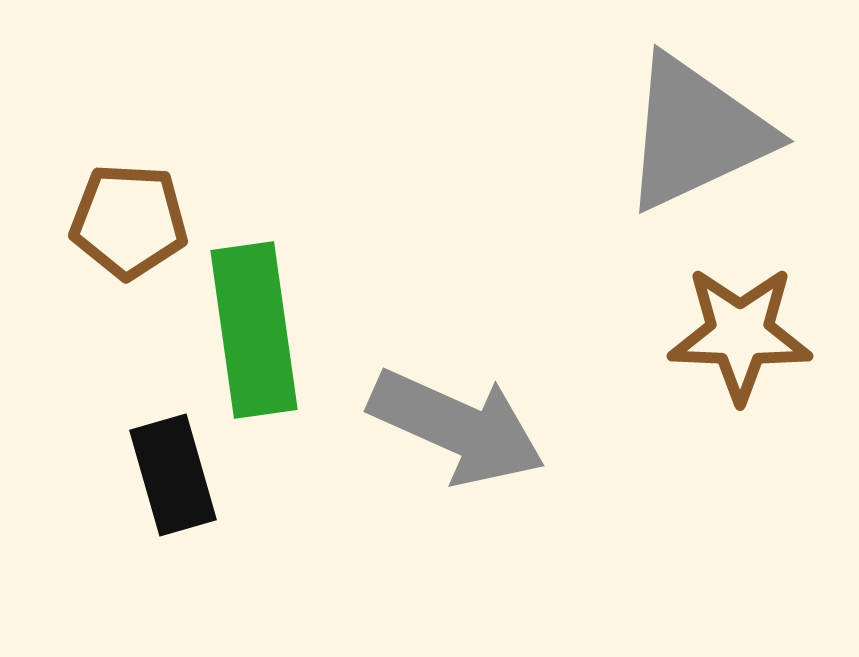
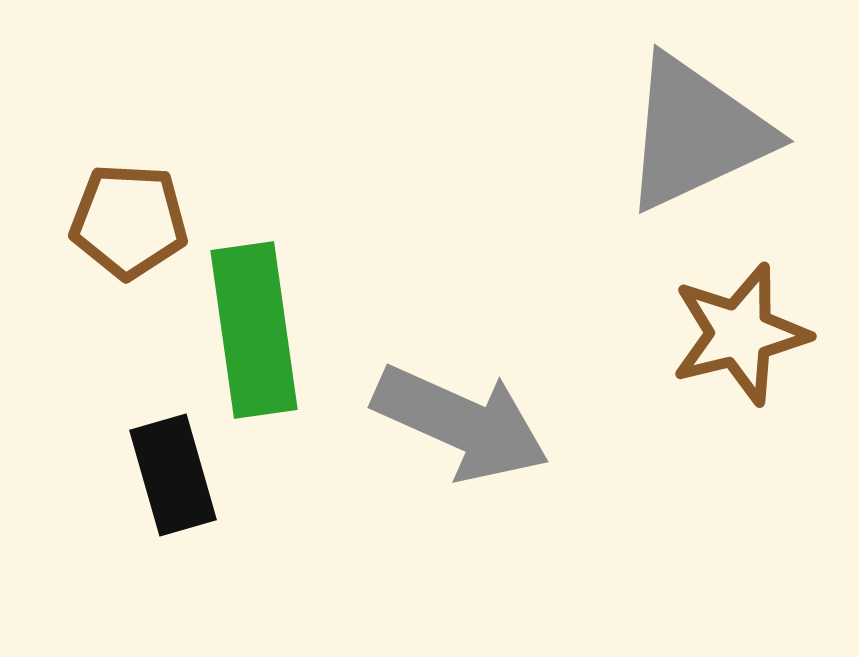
brown star: rotated 16 degrees counterclockwise
gray arrow: moved 4 px right, 4 px up
